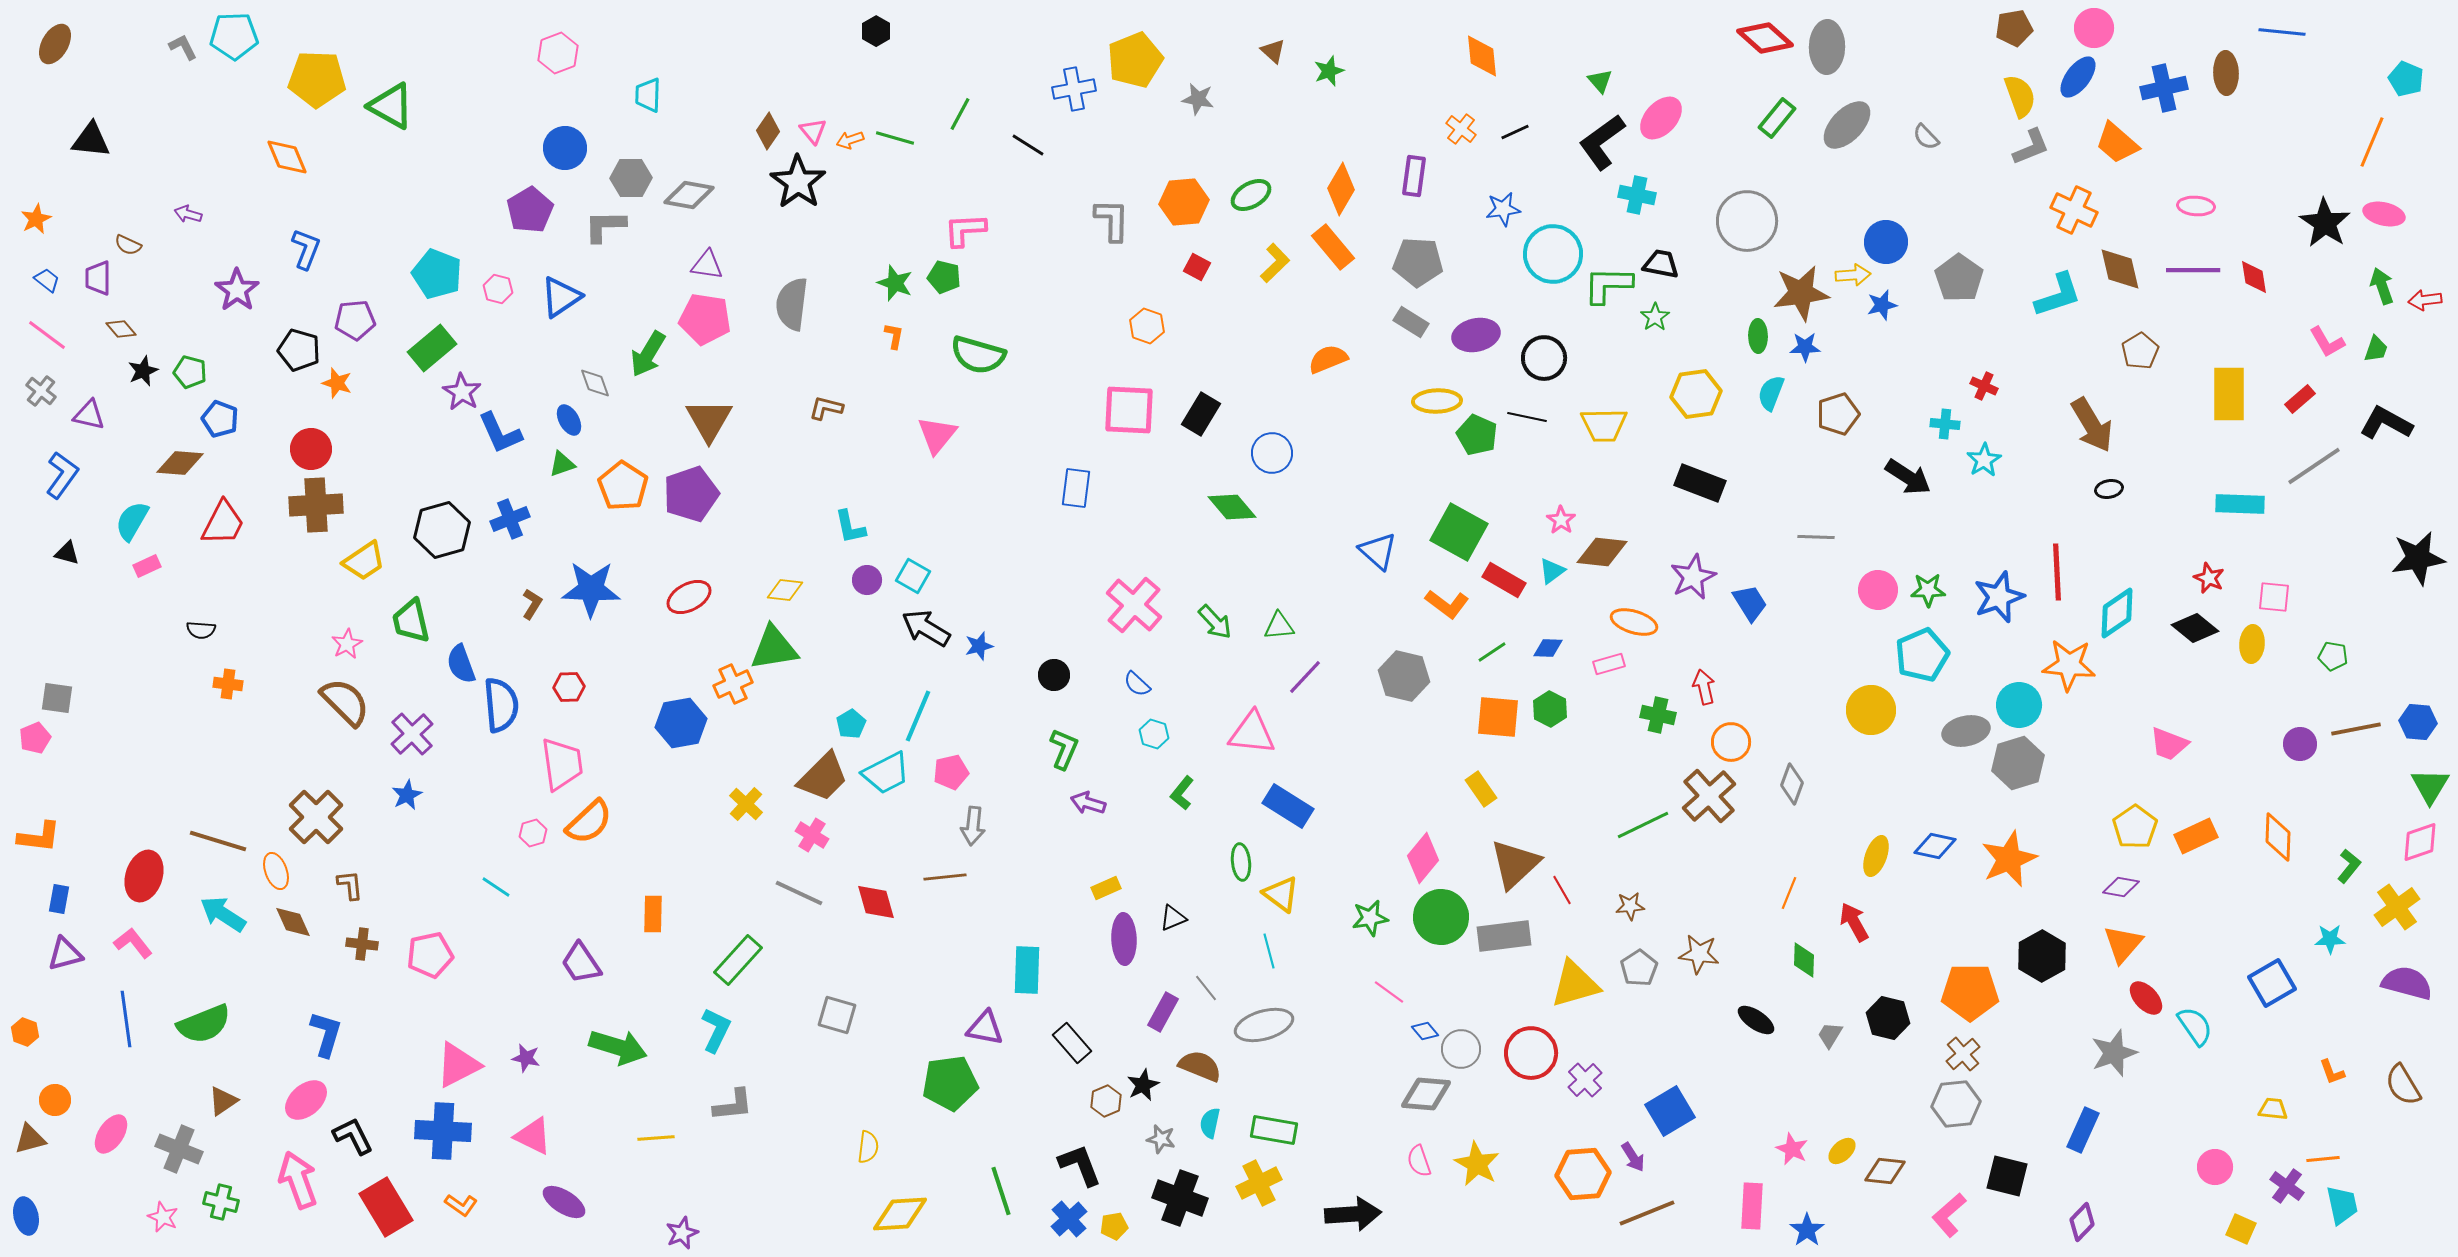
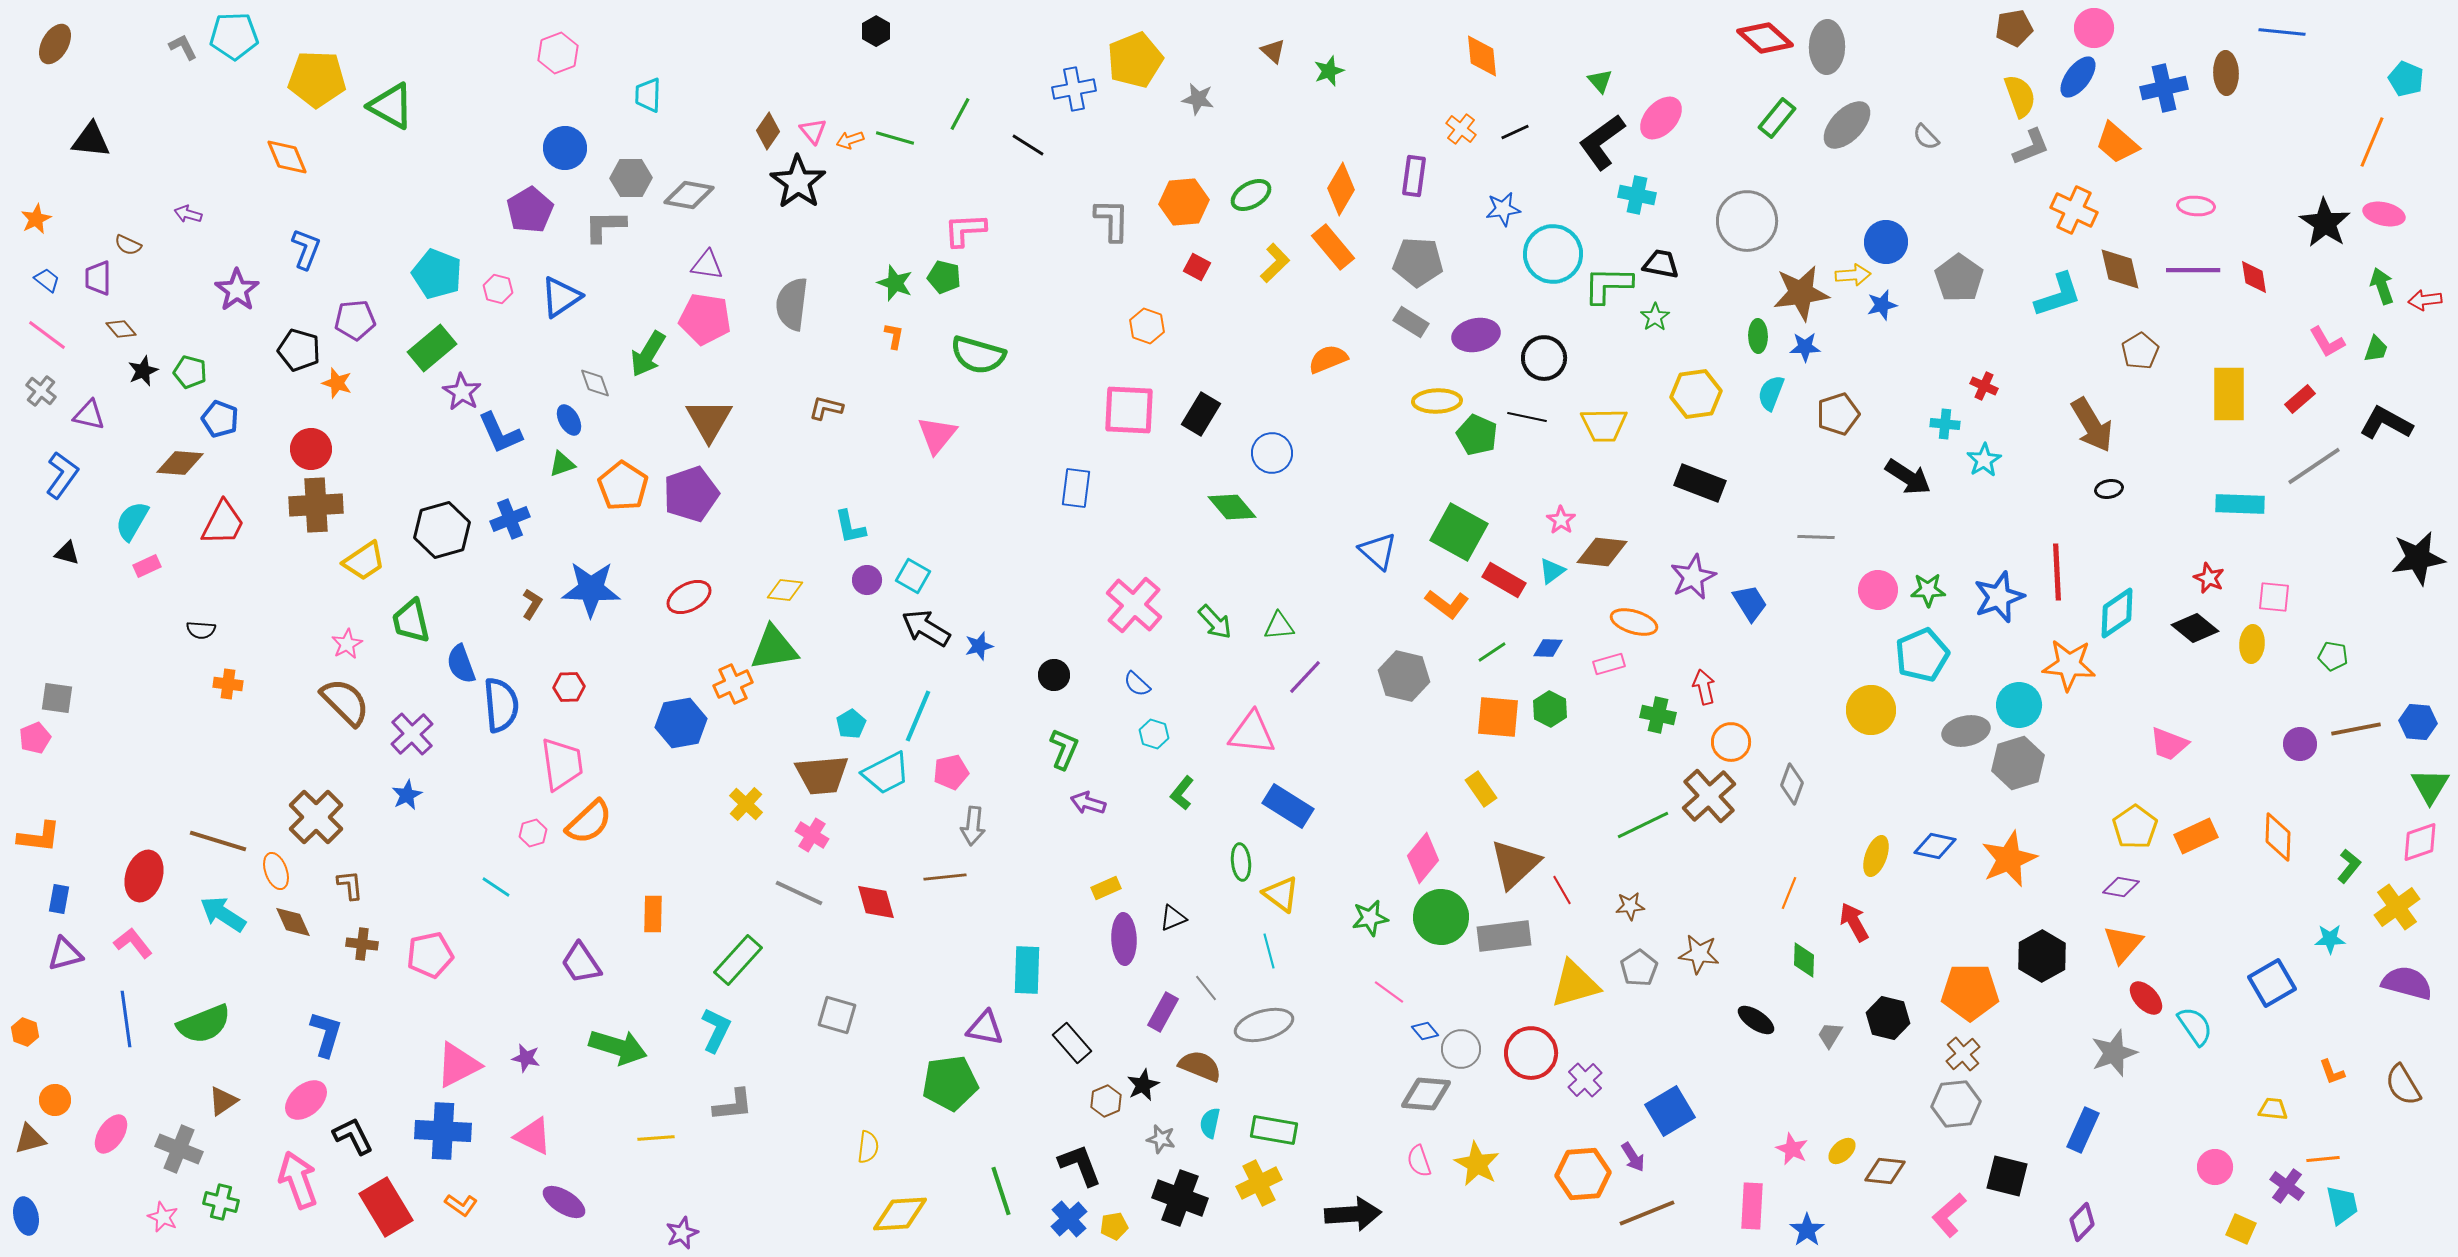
brown trapezoid at (823, 777): moved 1 px left, 2 px up; rotated 40 degrees clockwise
